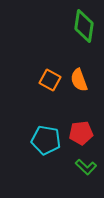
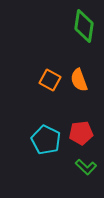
cyan pentagon: rotated 16 degrees clockwise
